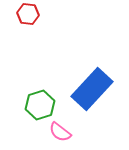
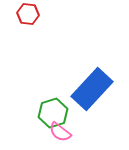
green hexagon: moved 13 px right, 8 px down
